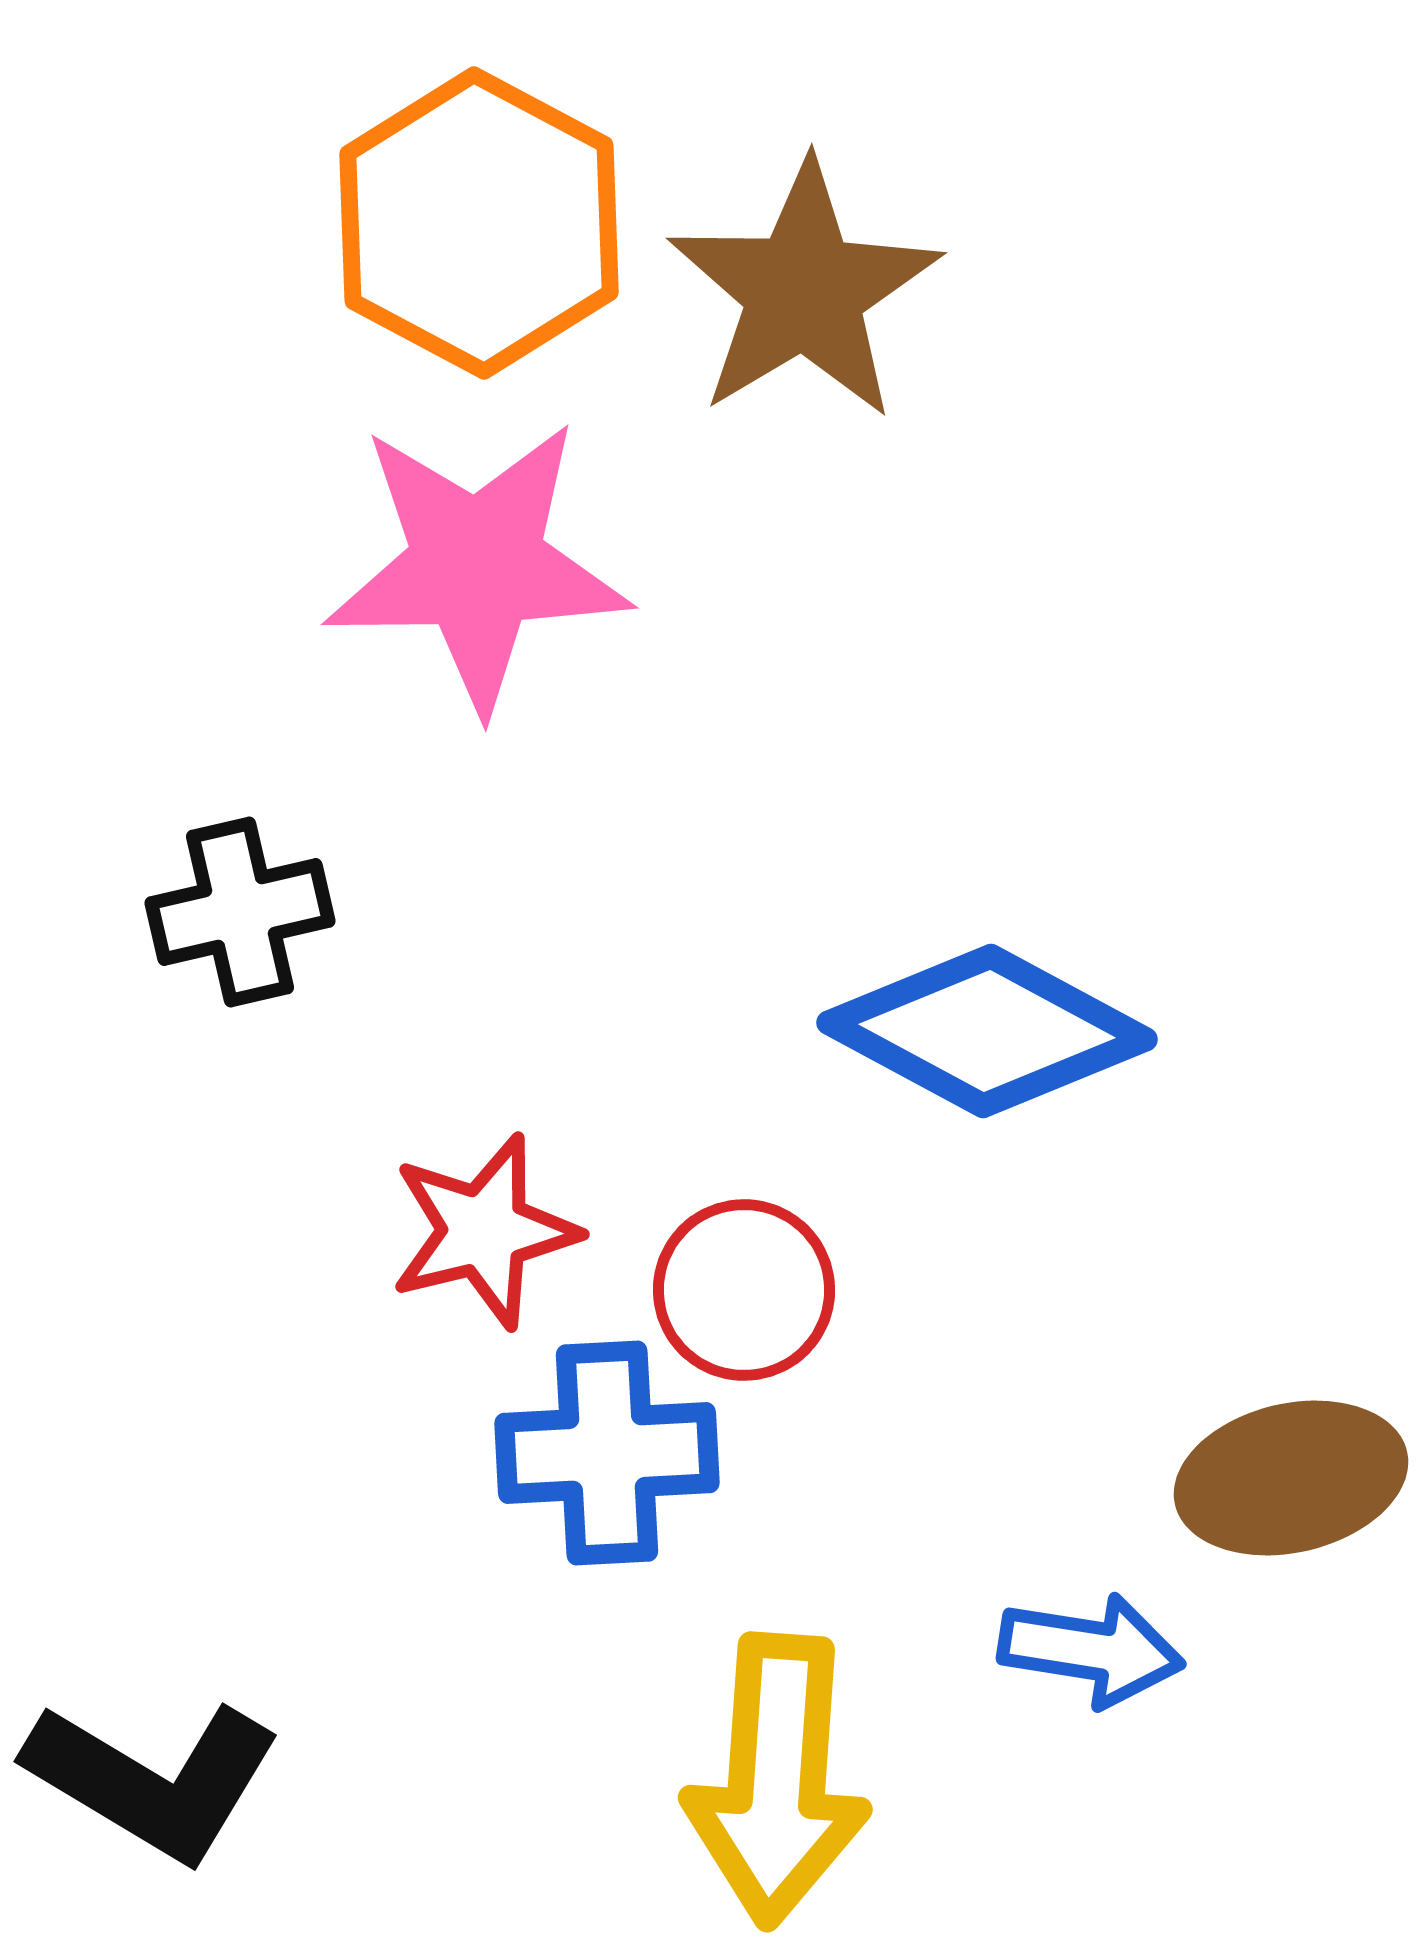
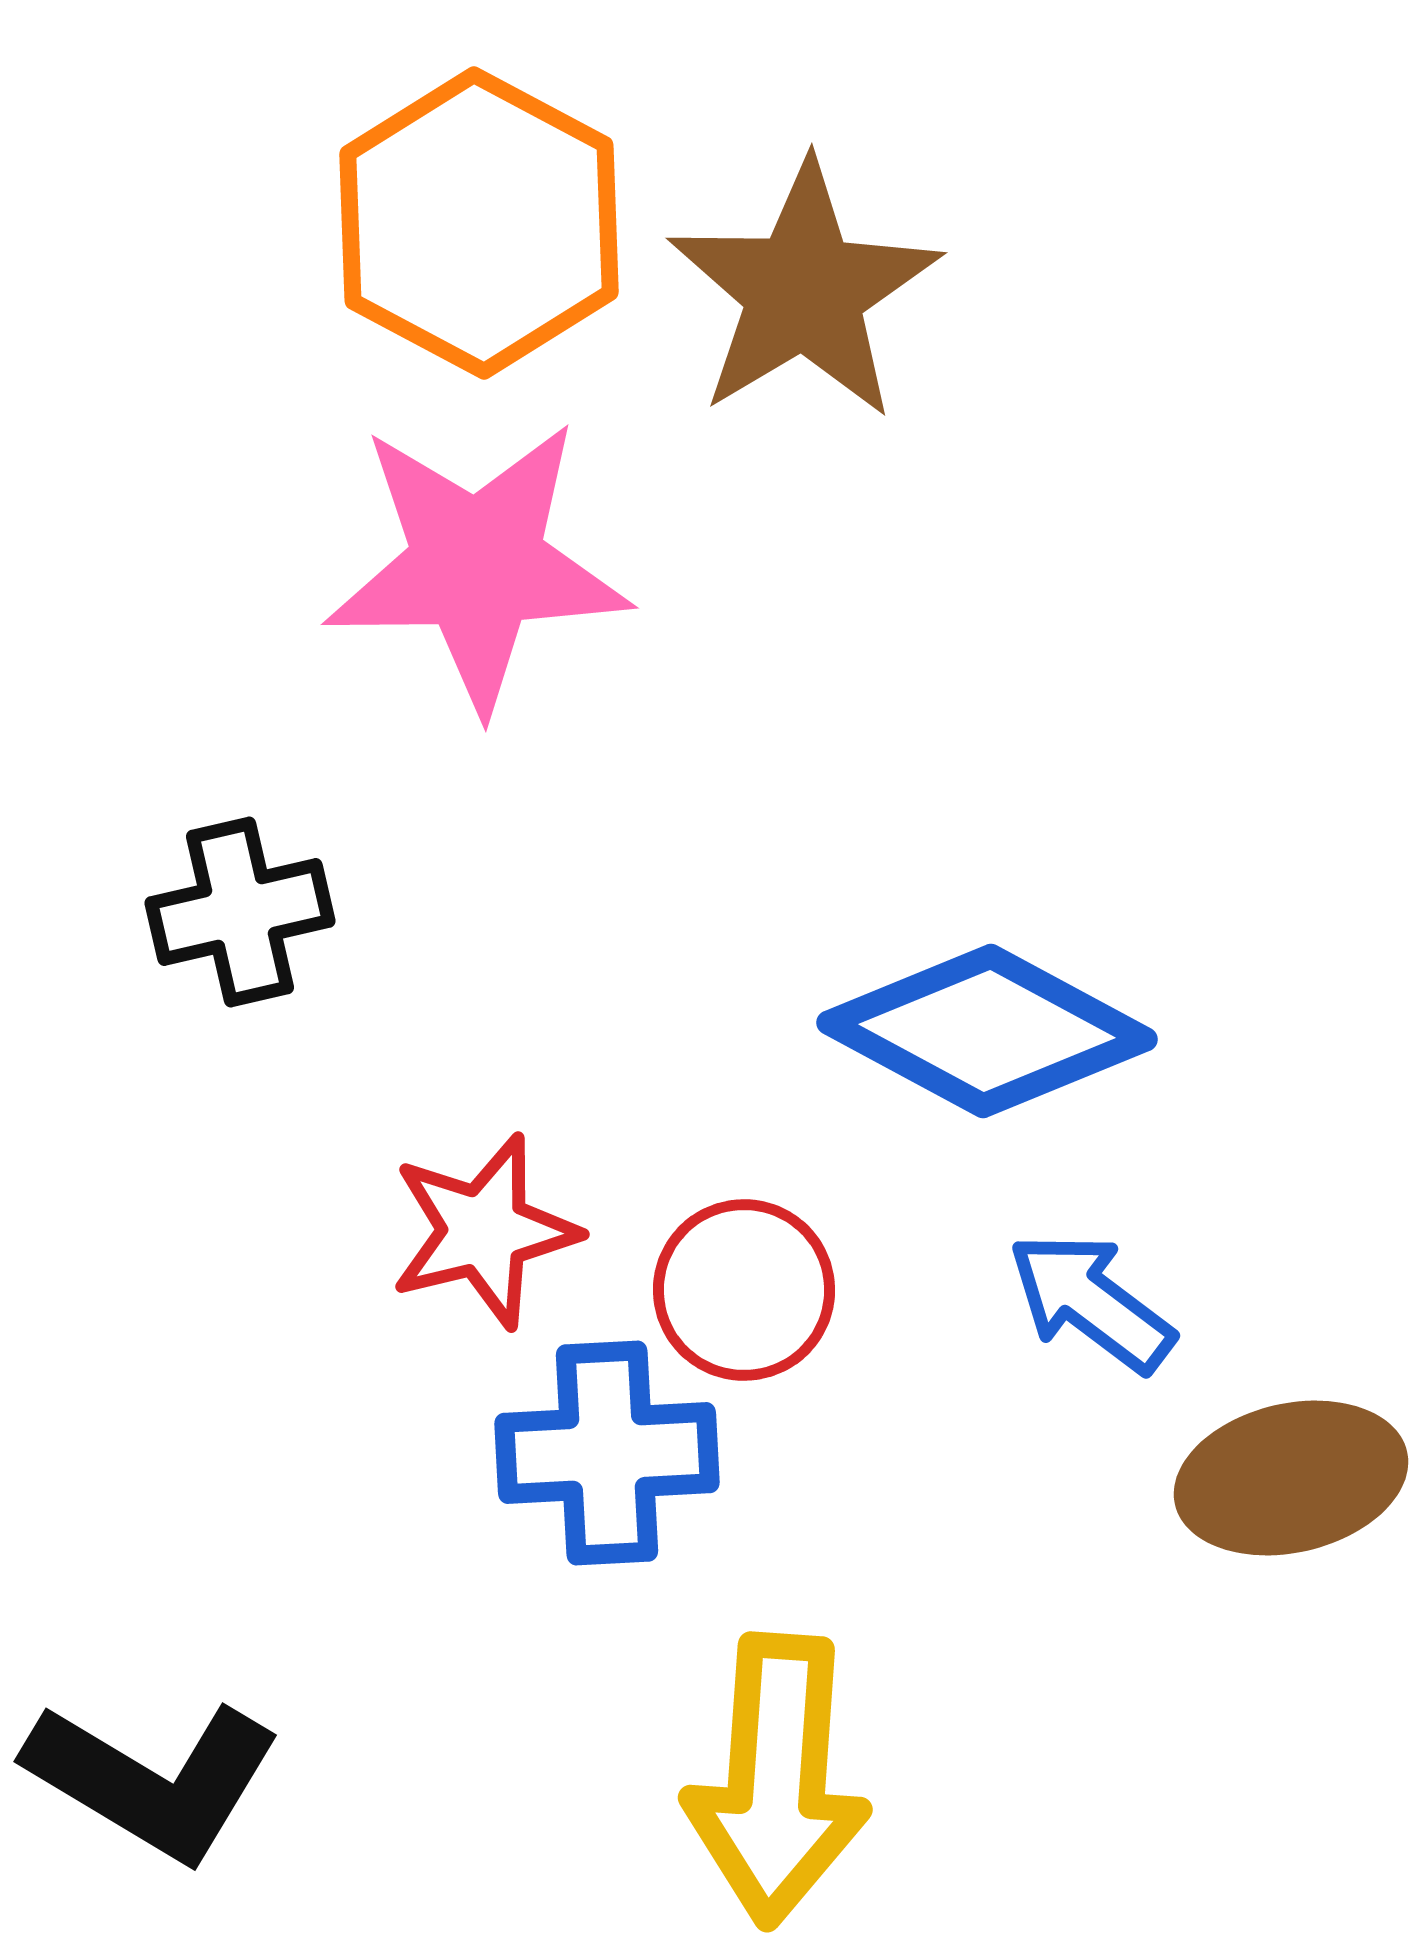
blue arrow: moved 348 px up; rotated 152 degrees counterclockwise
